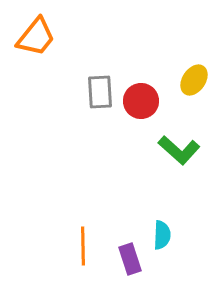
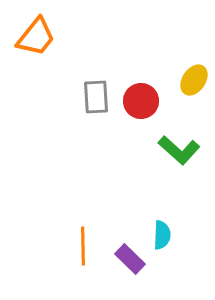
gray rectangle: moved 4 px left, 5 px down
purple rectangle: rotated 28 degrees counterclockwise
